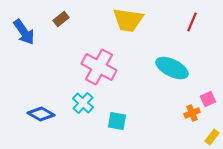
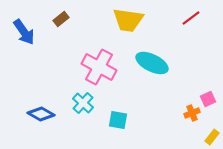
red line: moved 1 px left, 4 px up; rotated 30 degrees clockwise
cyan ellipse: moved 20 px left, 5 px up
cyan square: moved 1 px right, 1 px up
